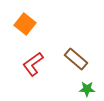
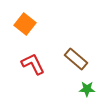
red L-shape: rotated 100 degrees clockwise
